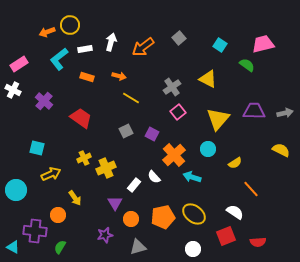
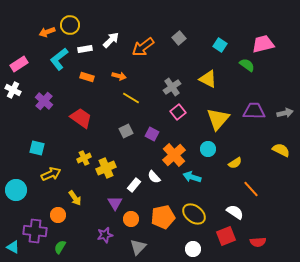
white arrow at (111, 42): moved 2 px up; rotated 30 degrees clockwise
gray triangle at (138, 247): rotated 30 degrees counterclockwise
